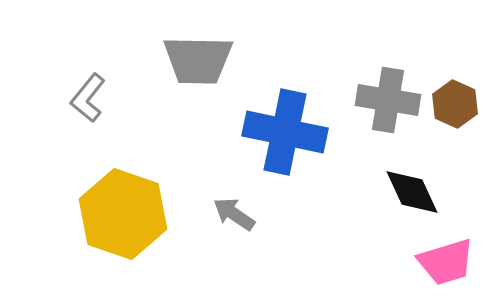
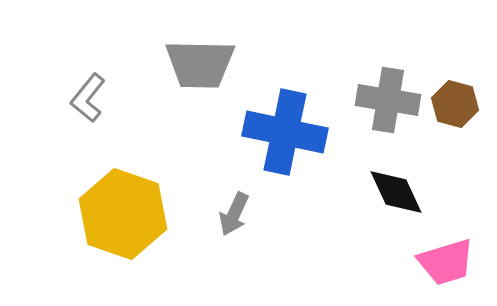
gray trapezoid: moved 2 px right, 4 px down
brown hexagon: rotated 9 degrees counterclockwise
black diamond: moved 16 px left
gray arrow: rotated 99 degrees counterclockwise
